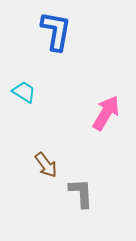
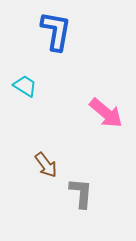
cyan trapezoid: moved 1 px right, 6 px up
pink arrow: rotated 99 degrees clockwise
gray L-shape: rotated 8 degrees clockwise
